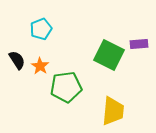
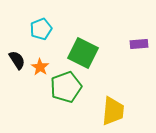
green square: moved 26 px left, 2 px up
orange star: moved 1 px down
green pentagon: rotated 12 degrees counterclockwise
